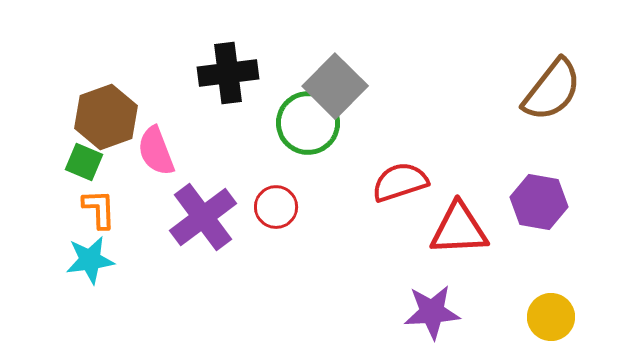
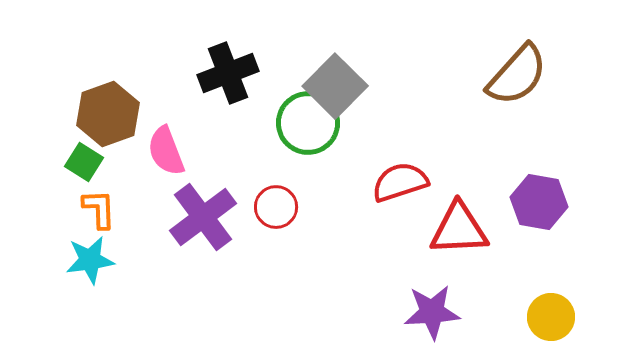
black cross: rotated 14 degrees counterclockwise
brown semicircle: moved 35 px left, 15 px up; rotated 4 degrees clockwise
brown hexagon: moved 2 px right, 3 px up
pink semicircle: moved 10 px right
green square: rotated 9 degrees clockwise
